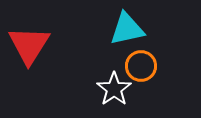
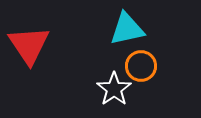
red triangle: rotated 6 degrees counterclockwise
